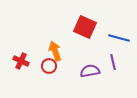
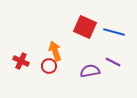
blue line: moved 5 px left, 6 px up
purple line: rotated 49 degrees counterclockwise
